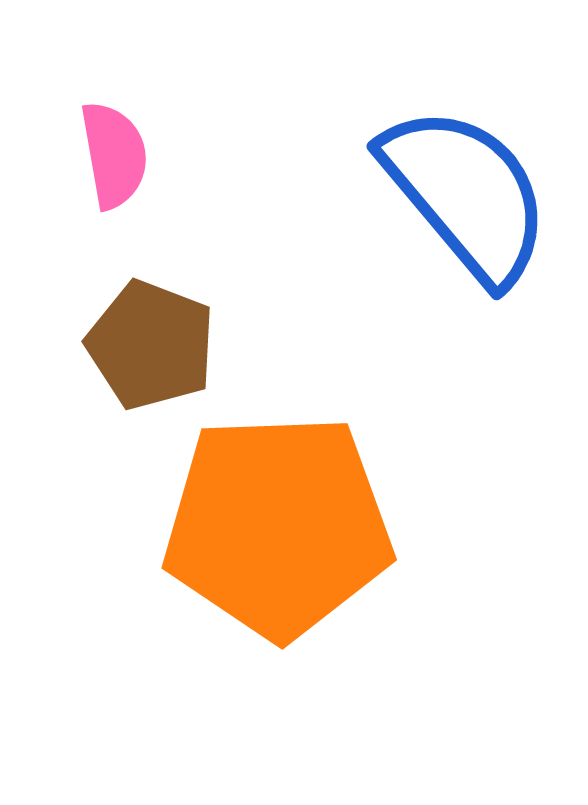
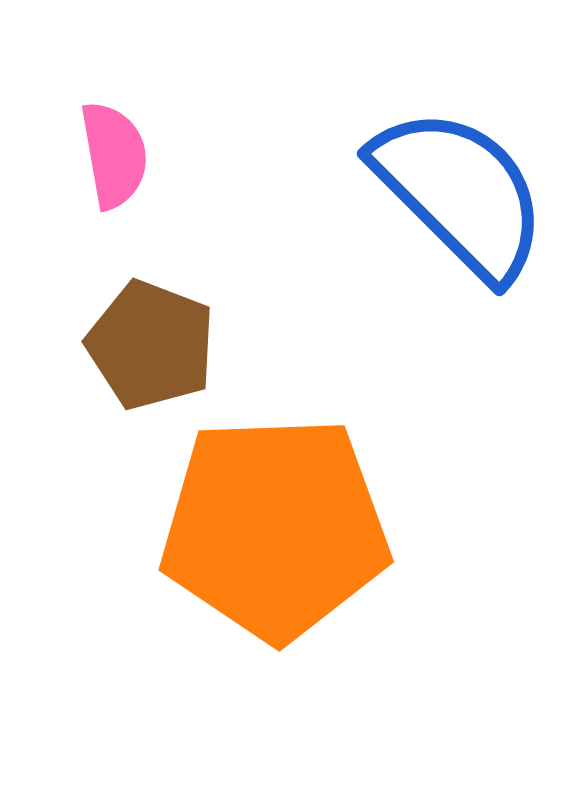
blue semicircle: moved 6 px left, 1 px up; rotated 5 degrees counterclockwise
orange pentagon: moved 3 px left, 2 px down
